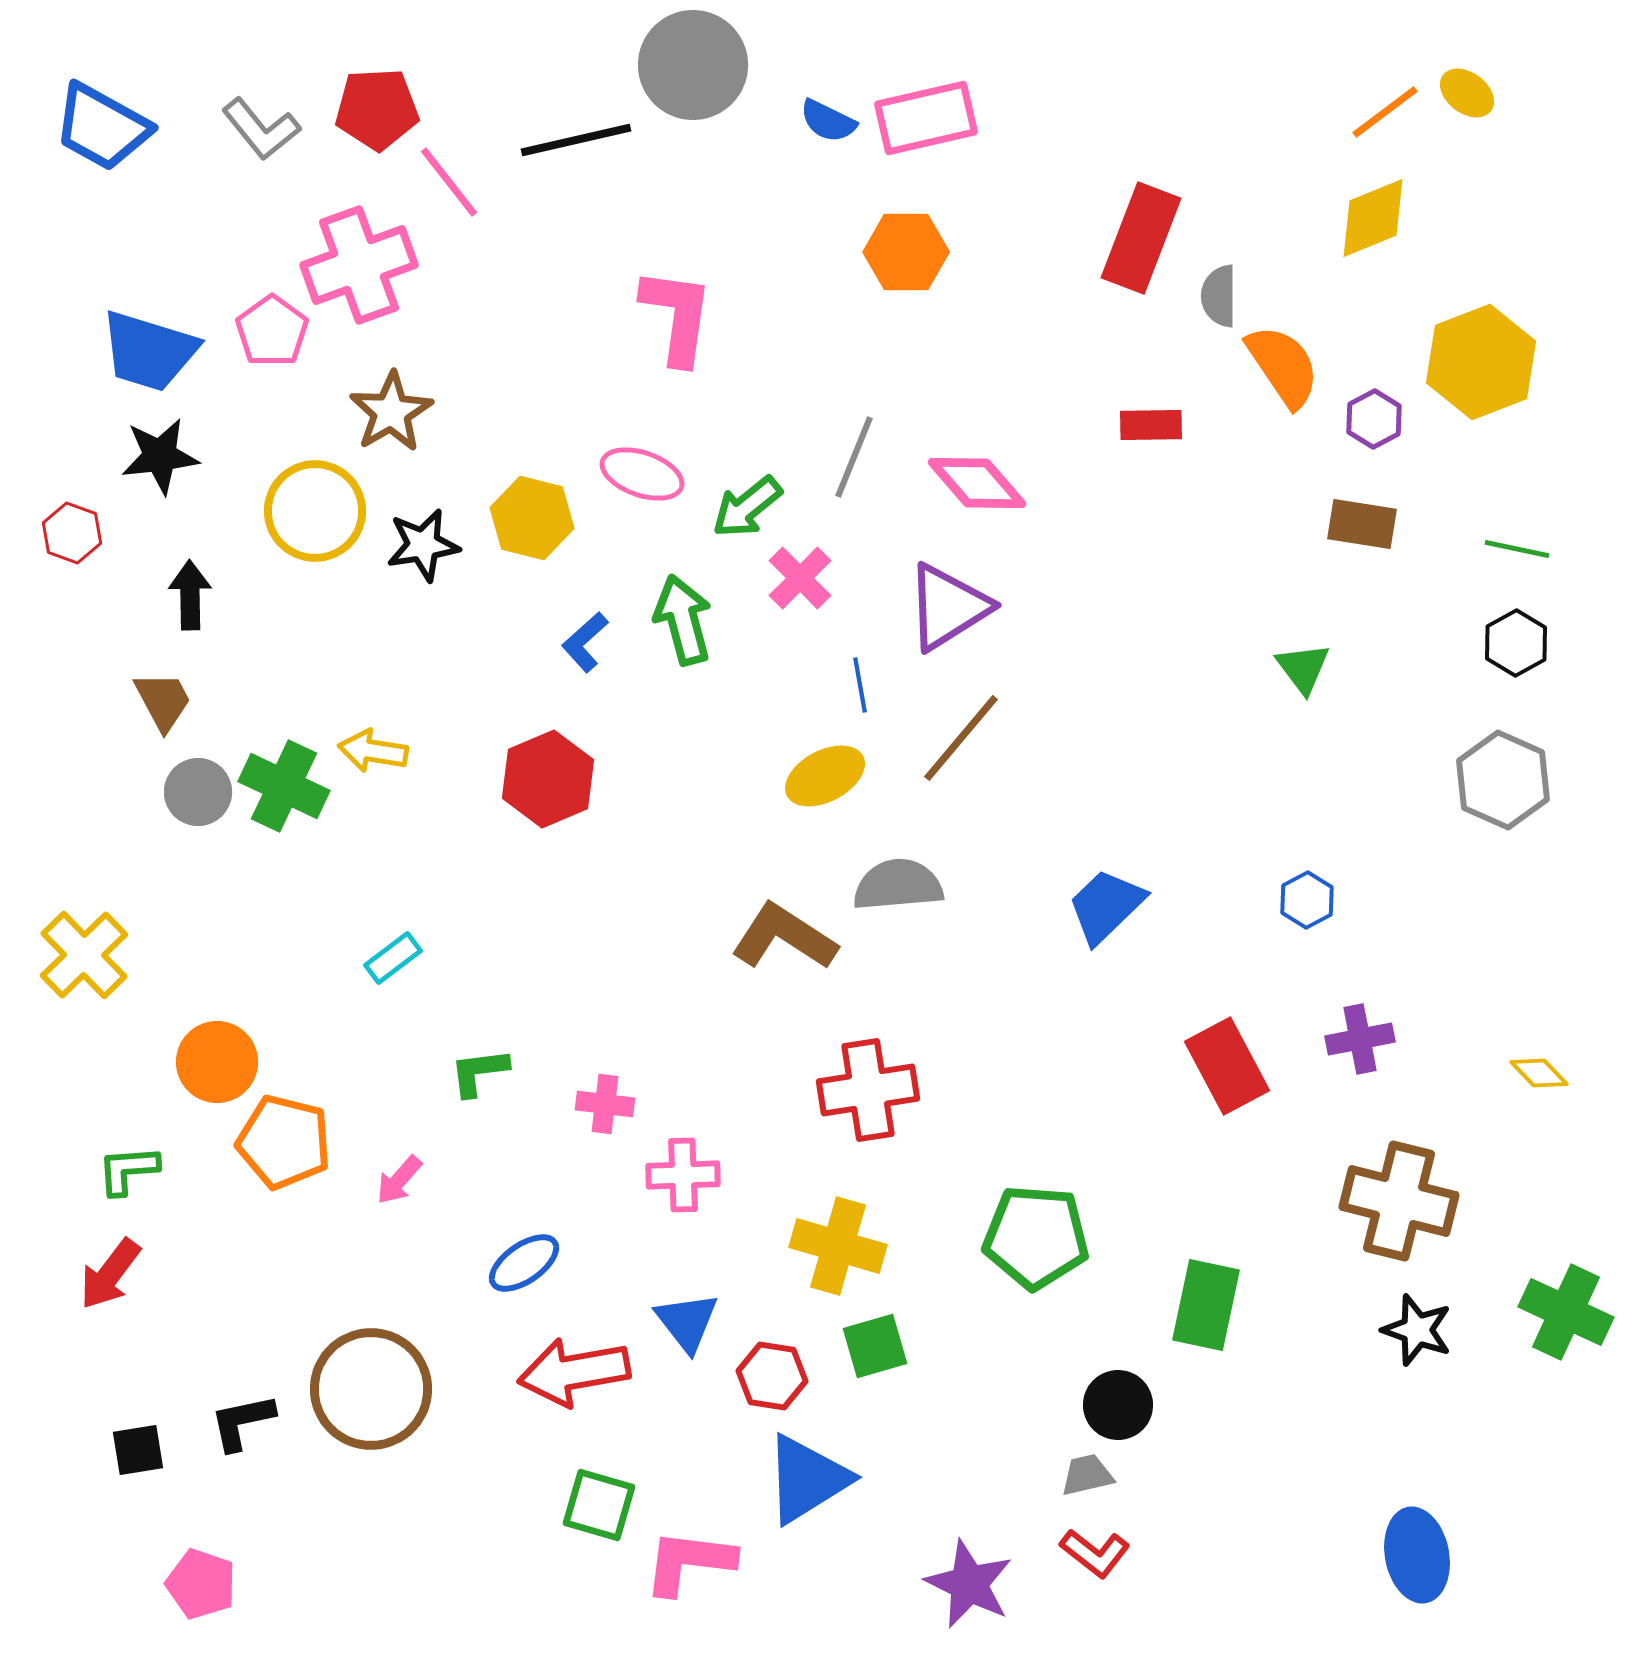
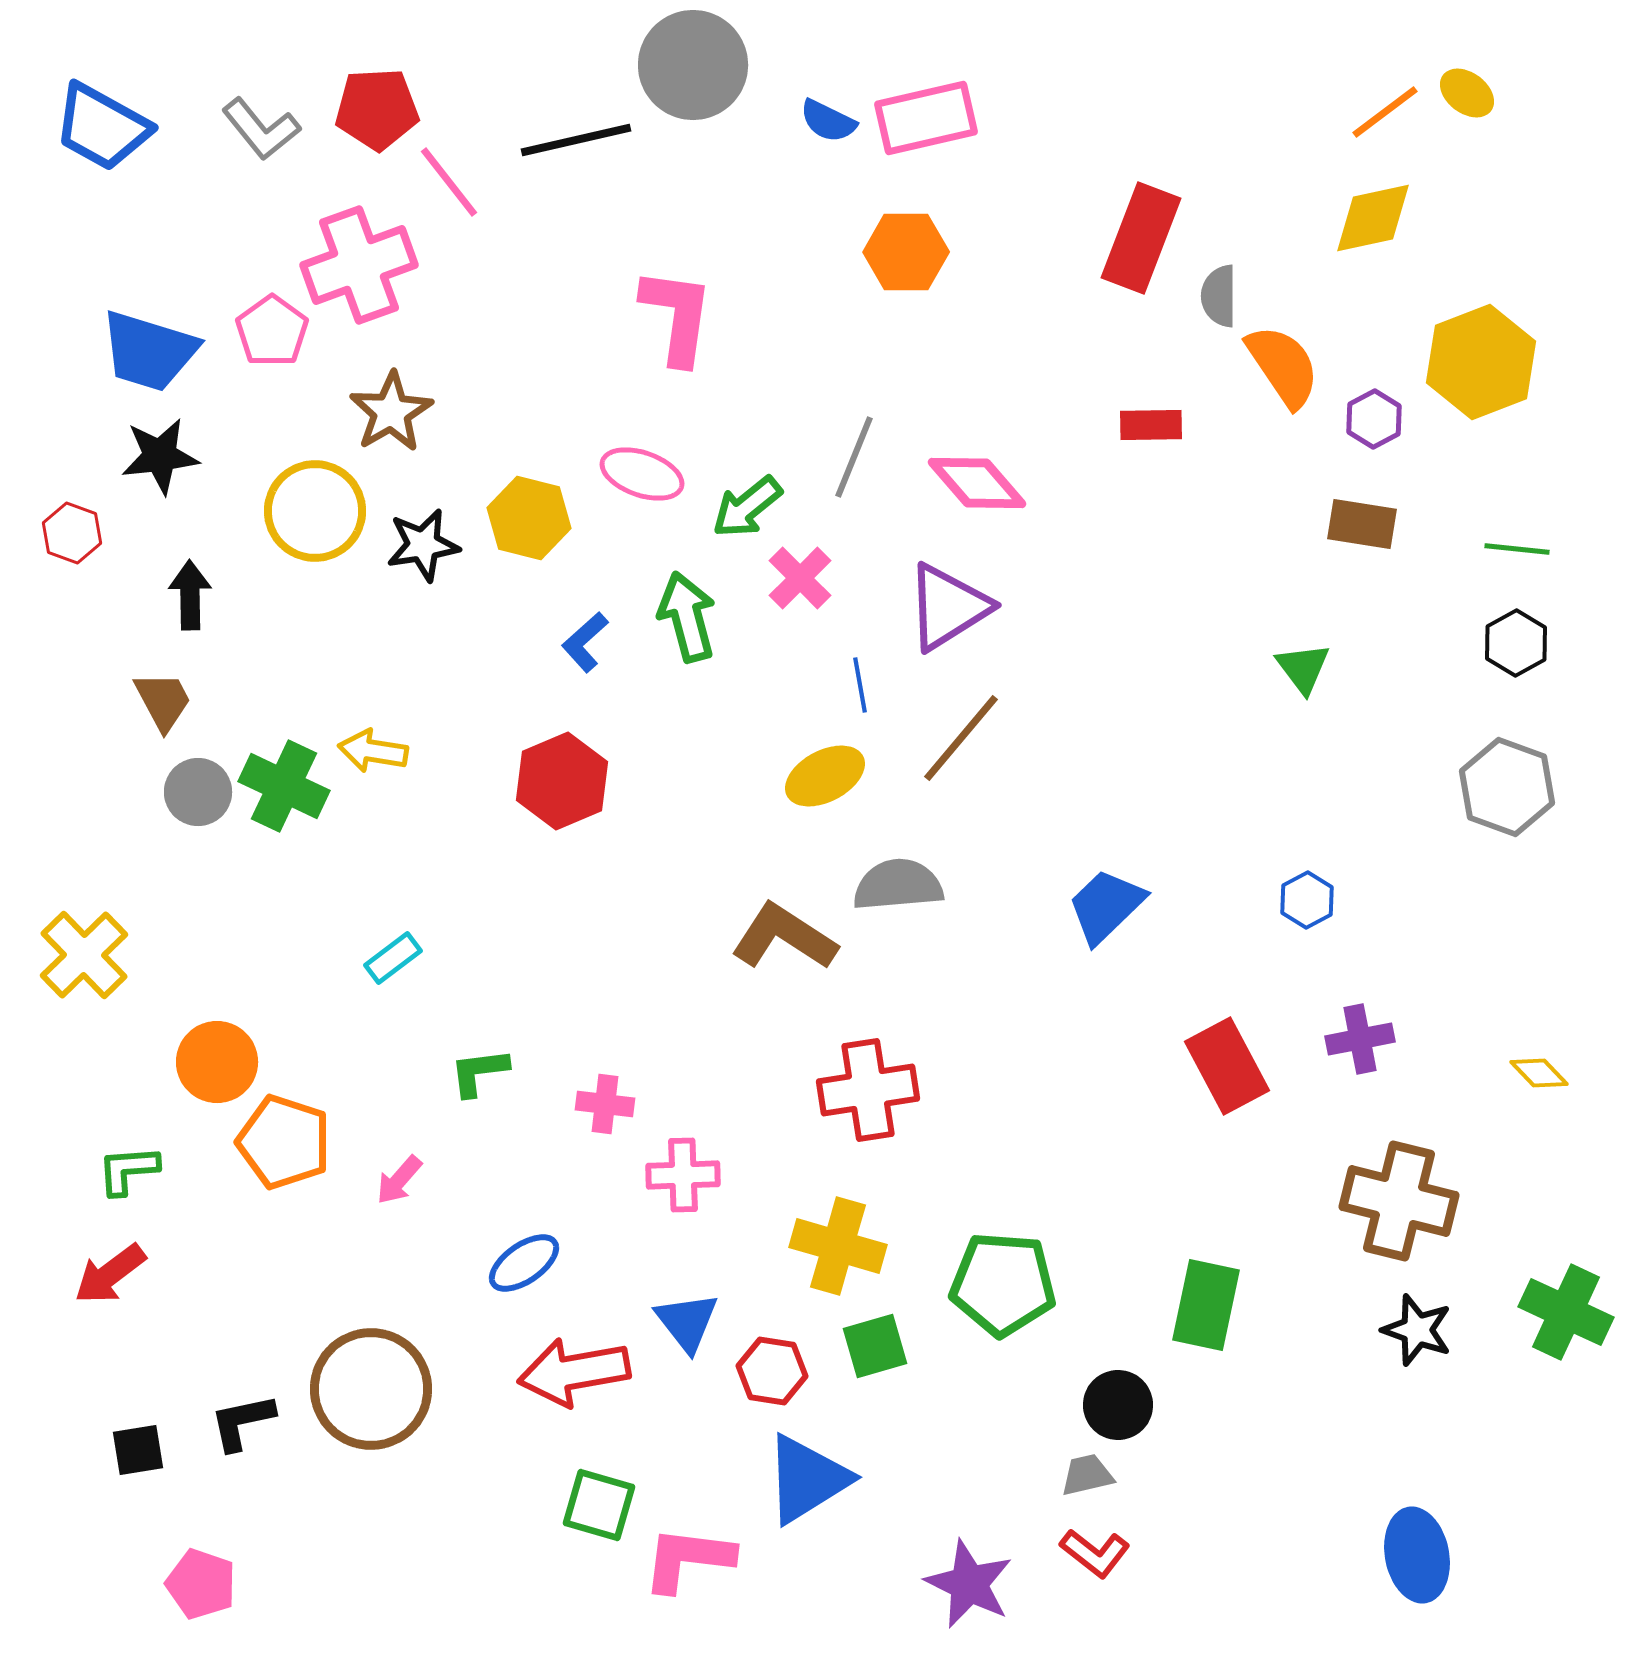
yellow diamond at (1373, 218): rotated 10 degrees clockwise
yellow hexagon at (532, 518): moved 3 px left
green line at (1517, 549): rotated 6 degrees counterclockwise
green arrow at (683, 620): moved 4 px right, 3 px up
red hexagon at (548, 779): moved 14 px right, 2 px down
gray hexagon at (1503, 780): moved 4 px right, 7 px down; rotated 4 degrees counterclockwise
orange pentagon at (284, 1142): rotated 4 degrees clockwise
green pentagon at (1036, 1237): moved 33 px left, 47 px down
red arrow at (110, 1274): rotated 16 degrees clockwise
red hexagon at (772, 1376): moved 5 px up
pink L-shape at (689, 1562): moved 1 px left, 3 px up
